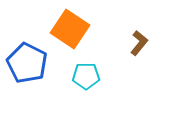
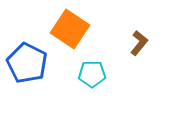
cyan pentagon: moved 6 px right, 2 px up
